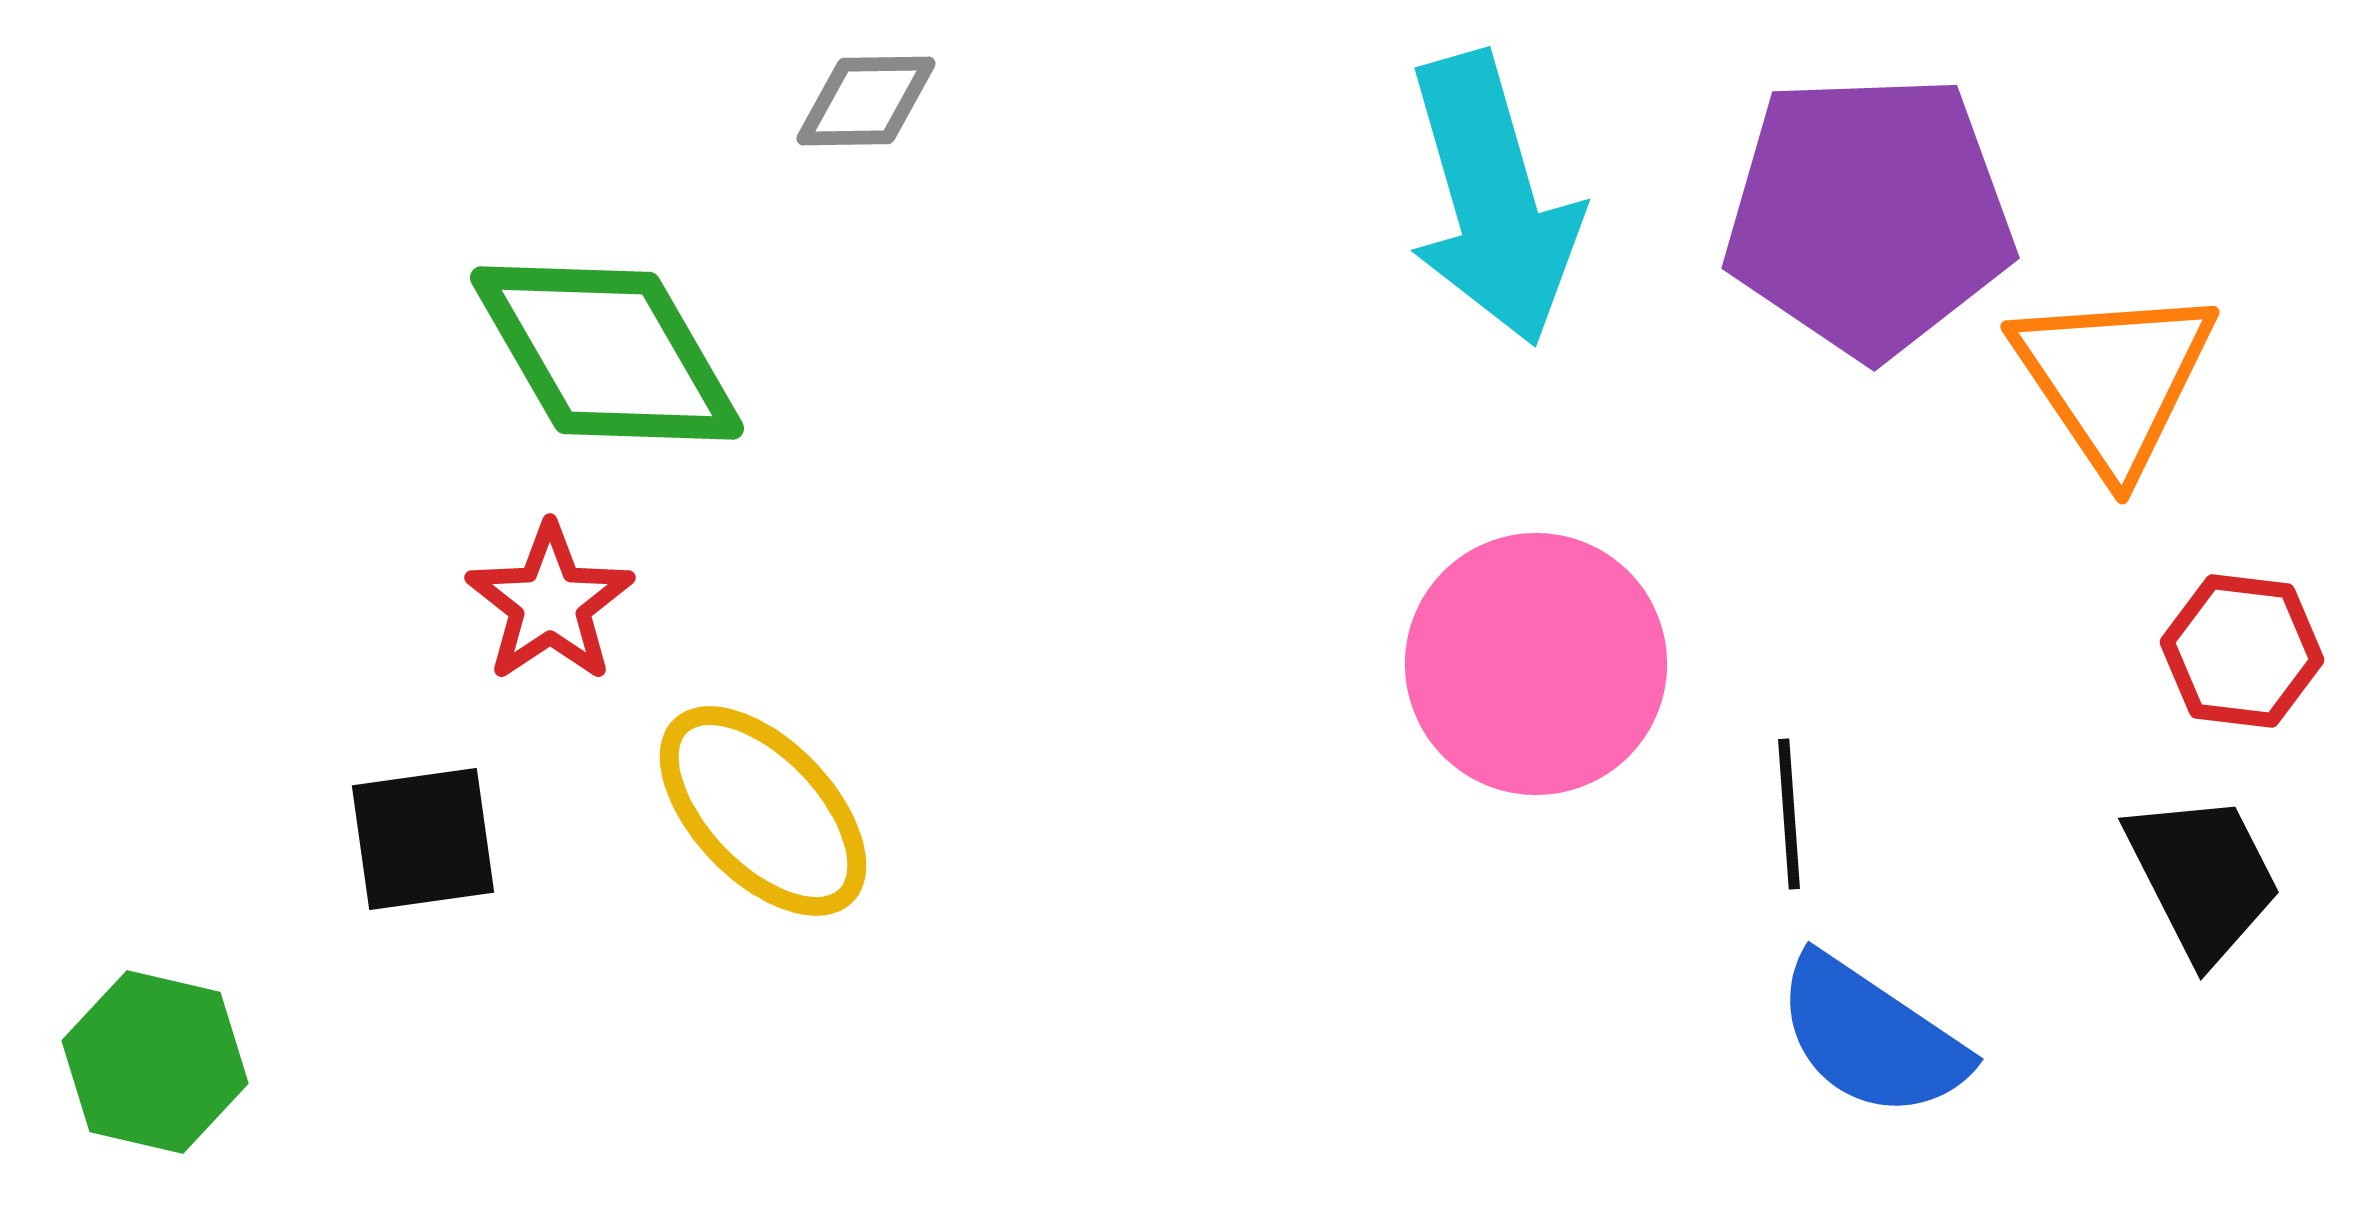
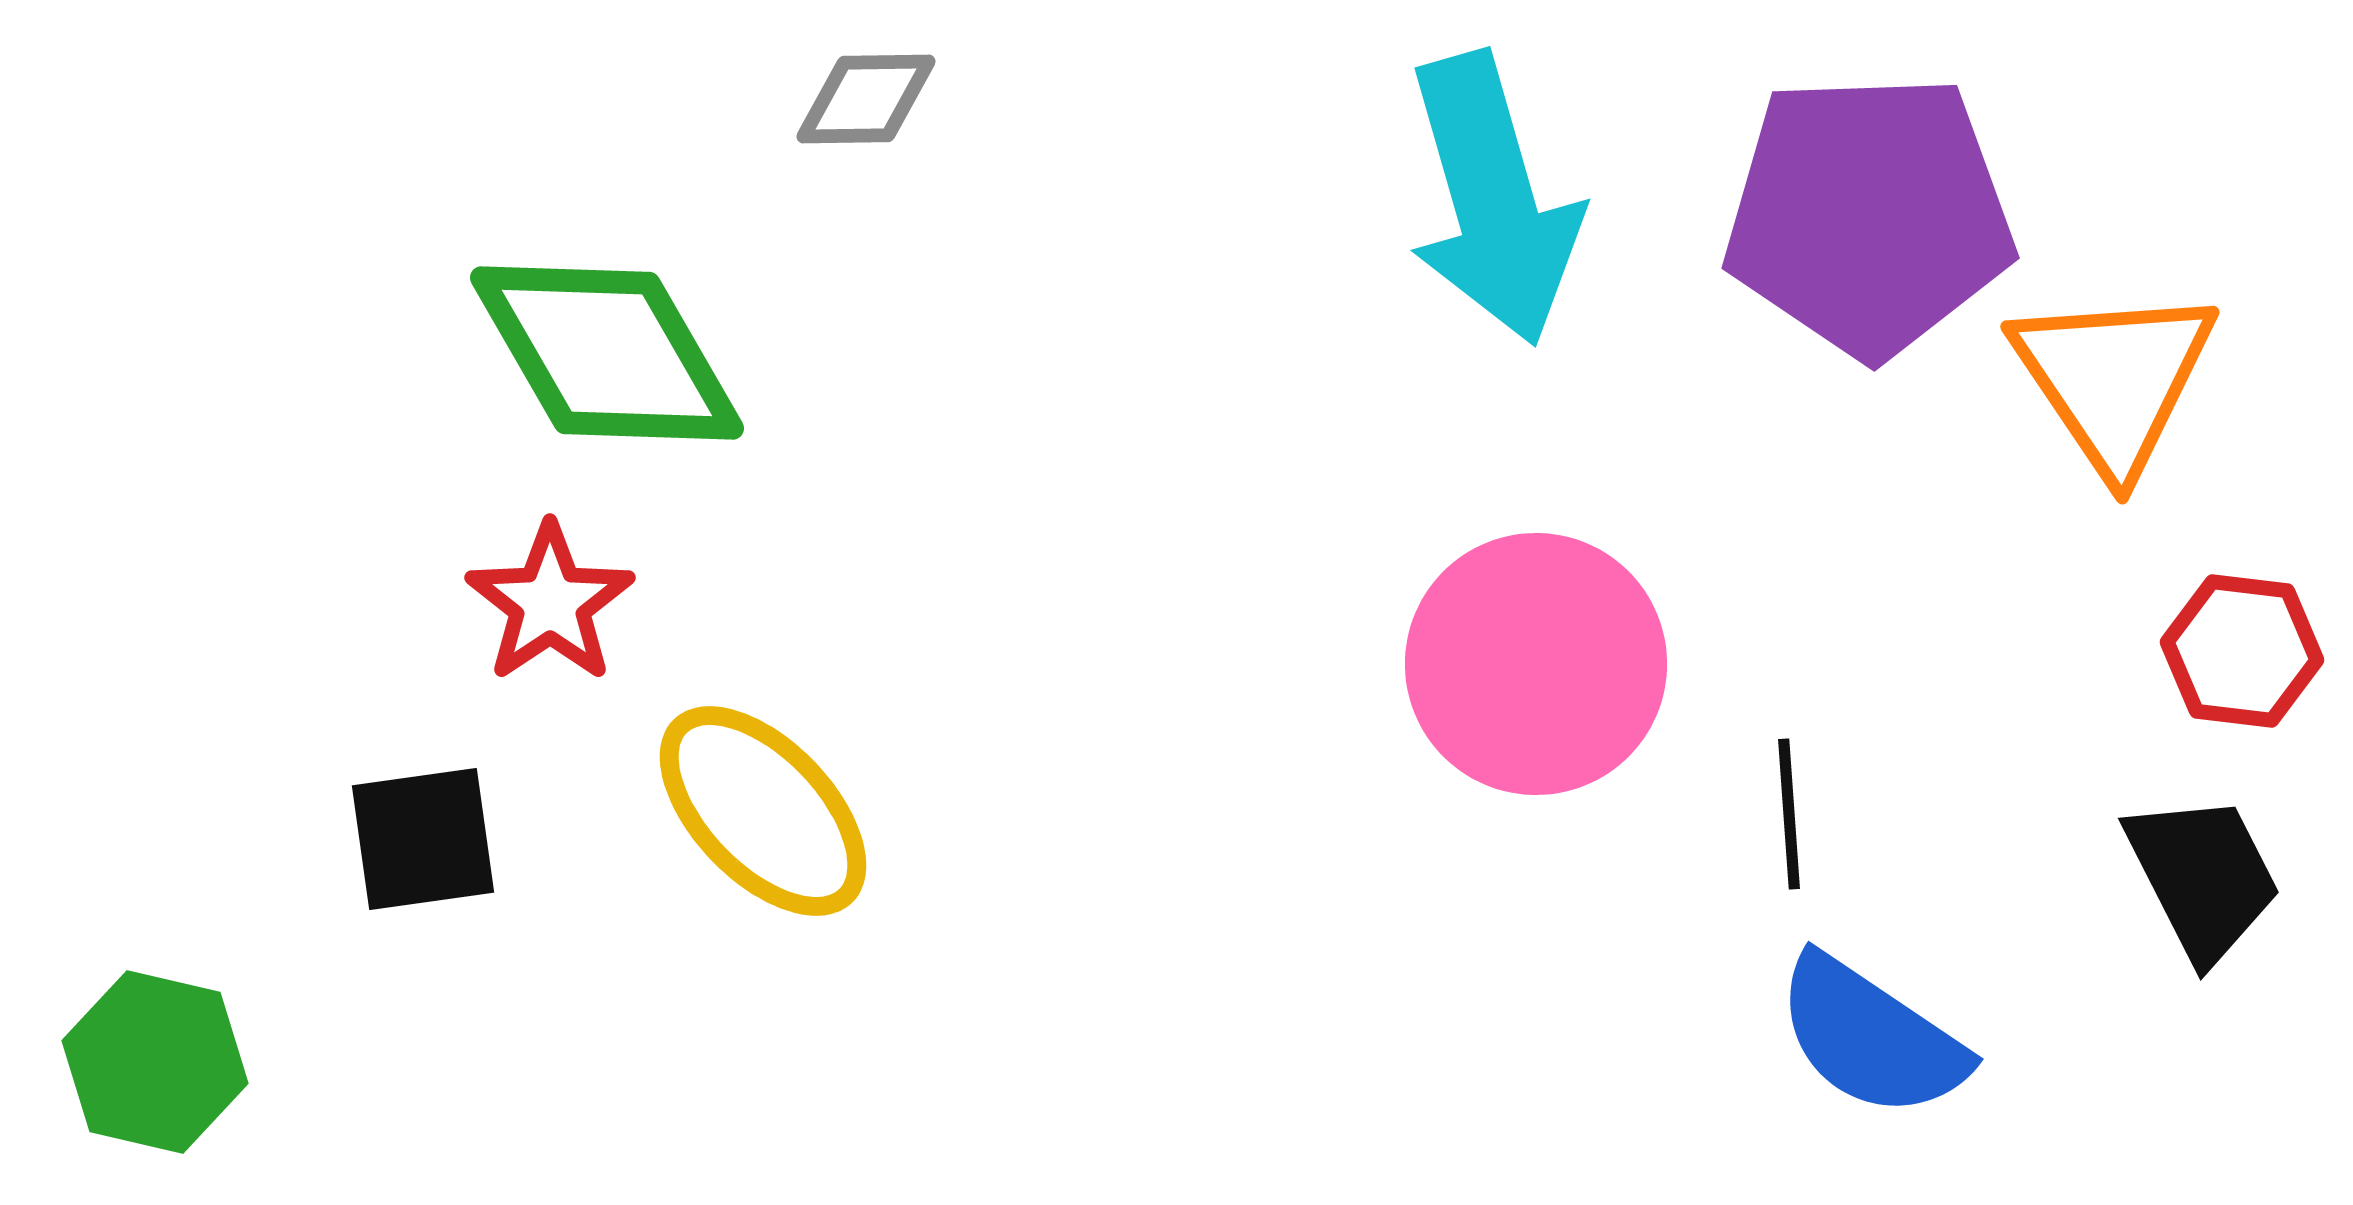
gray diamond: moved 2 px up
